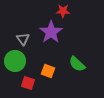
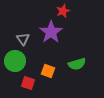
red star: rotated 24 degrees counterclockwise
green semicircle: rotated 60 degrees counterclockwise
